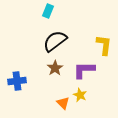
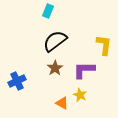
blue cross: rotated 18 degrees counterclockwise
orange triangle: moved 1 px left; rotated 16 degrees counterclockwise
